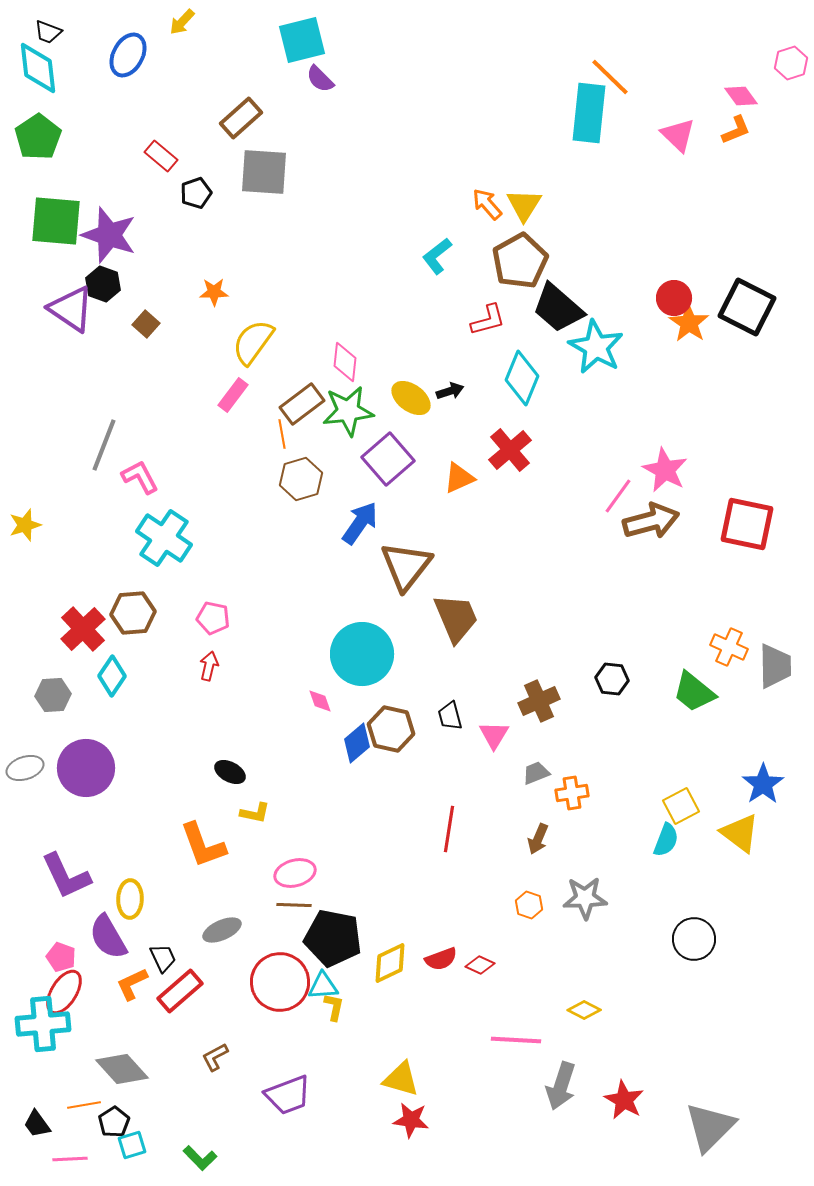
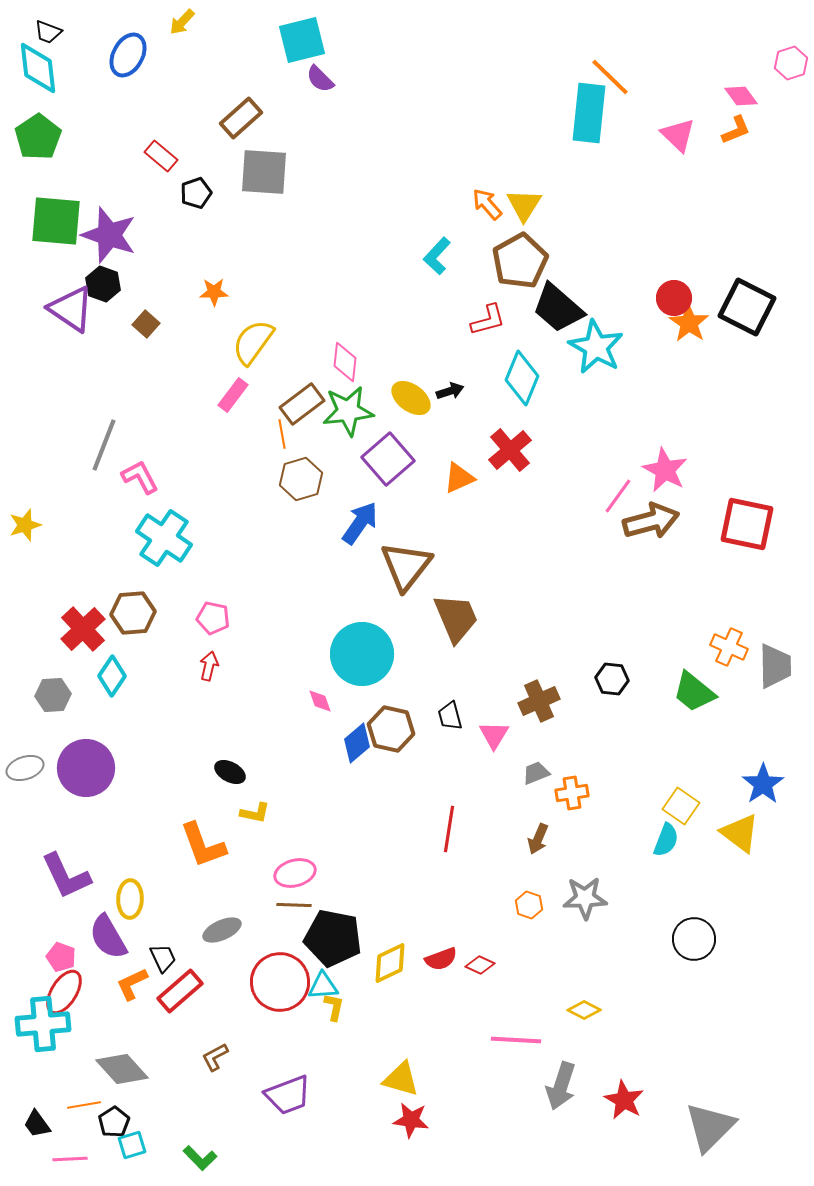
cyan L-shape at (437, 256): rotated 9 degrees counterclockwise
yellow square at (681, 806): rotated 27 degrees counterclockwise
